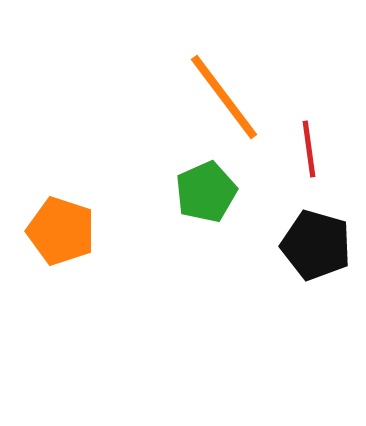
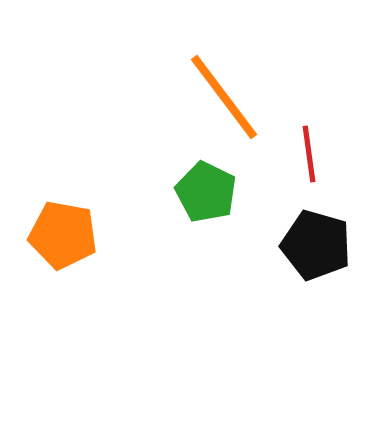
red line: moved 5 px down
green pentagon: rotated 22 degrees counterclockwise
orange pentagon: moved 2 px right, 4 px down; rotated 8 degrees counterclockwise
